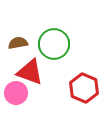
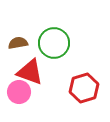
green circle: moved 1 px up
red hexagon: rotated 20 degrees clockwise
pink circle: moved 3 px right, 1 px up
